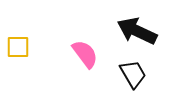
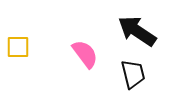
black arrow: rotated 9 degrees clockwise
black trapezoid: rotated 16 degrees clockwise
